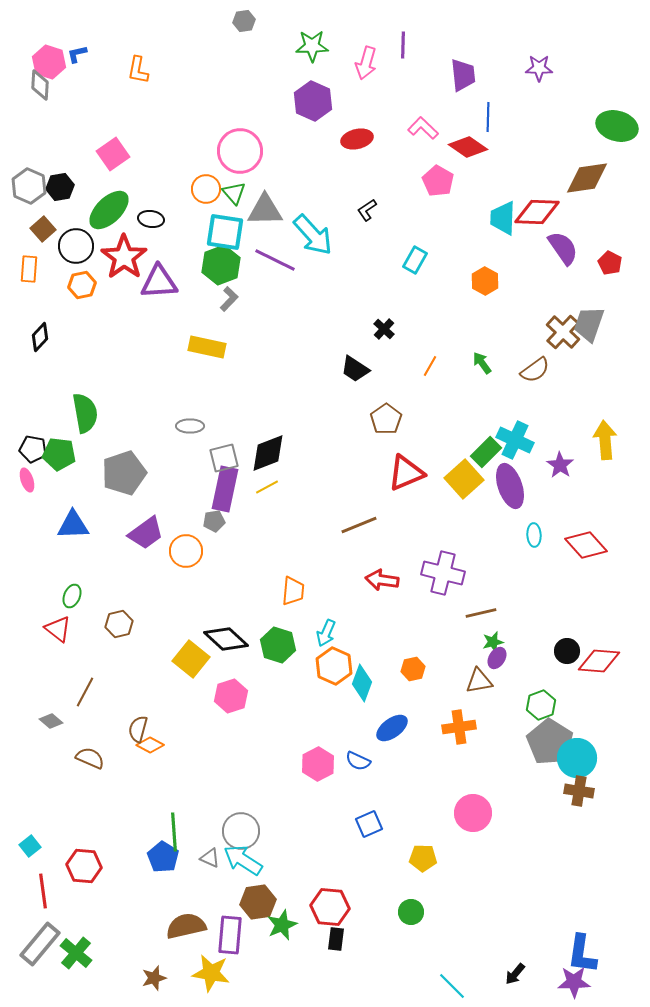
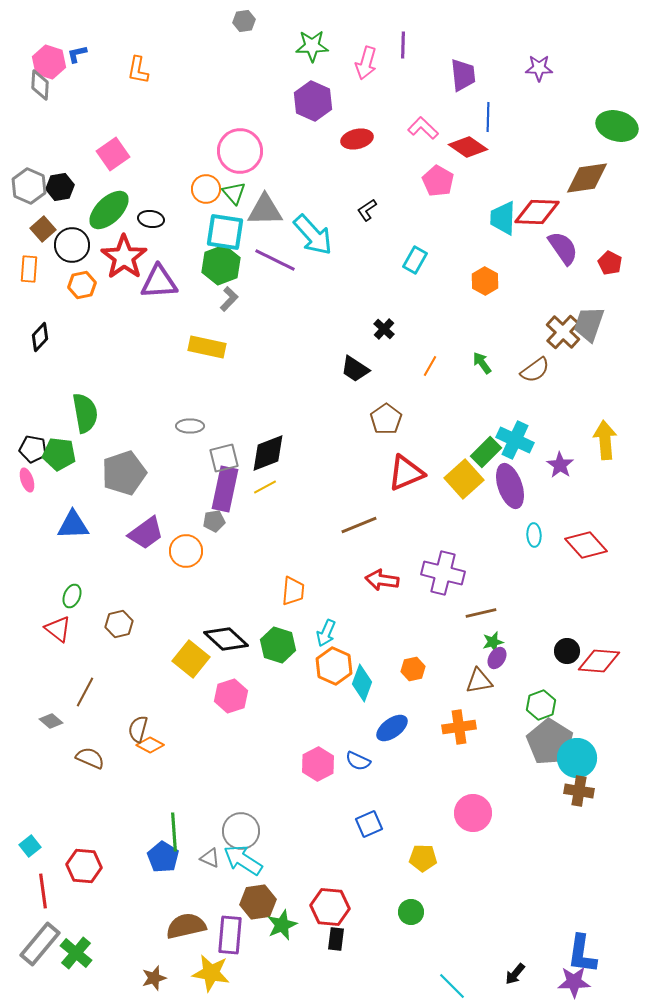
black circle at (76, 246): moved 4 px left, 1 px up
yellow line at (267, 487): moved 2 px left
